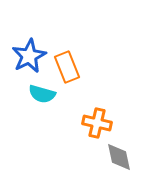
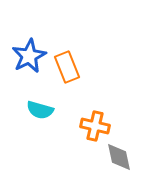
cyan semicircle: moved 2 px left, 16 px down
orange cross: moved 2 px left, 3 px down
